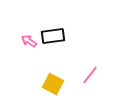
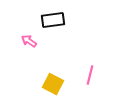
black rectangle: moved 16 px up
pink line: rotated 24 degrees counterclockwise
